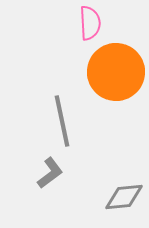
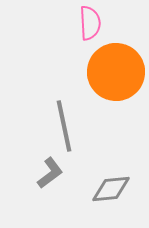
gray line: moved 2 px right, 5 px down
gray diamond: moved 13 px left, 8 px up
